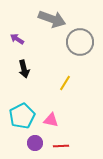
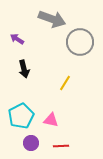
cyan pentagon: moved 1 px left
purple circle: moved 4 px left
